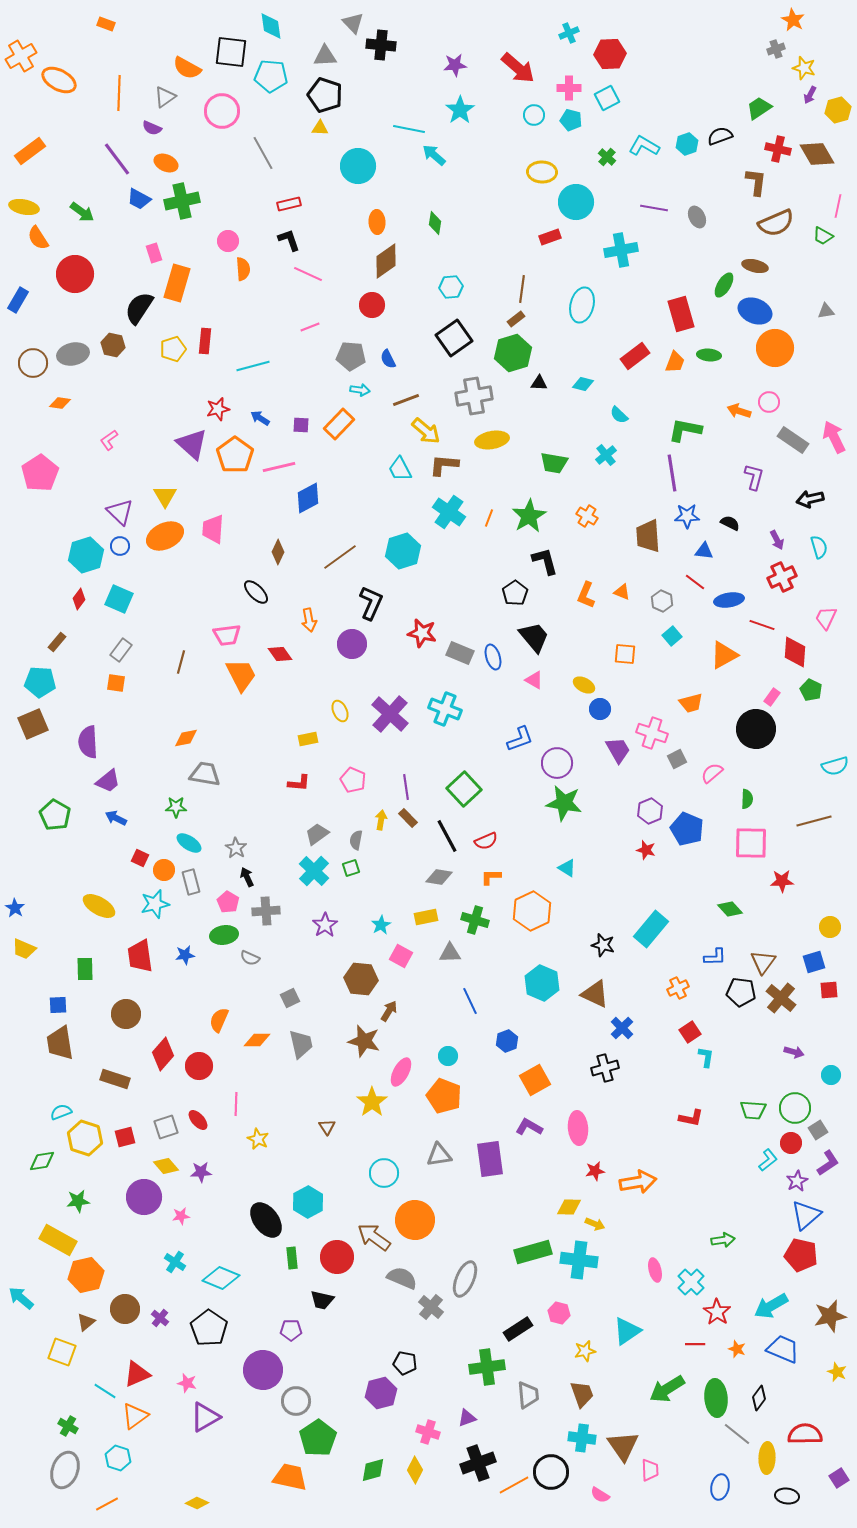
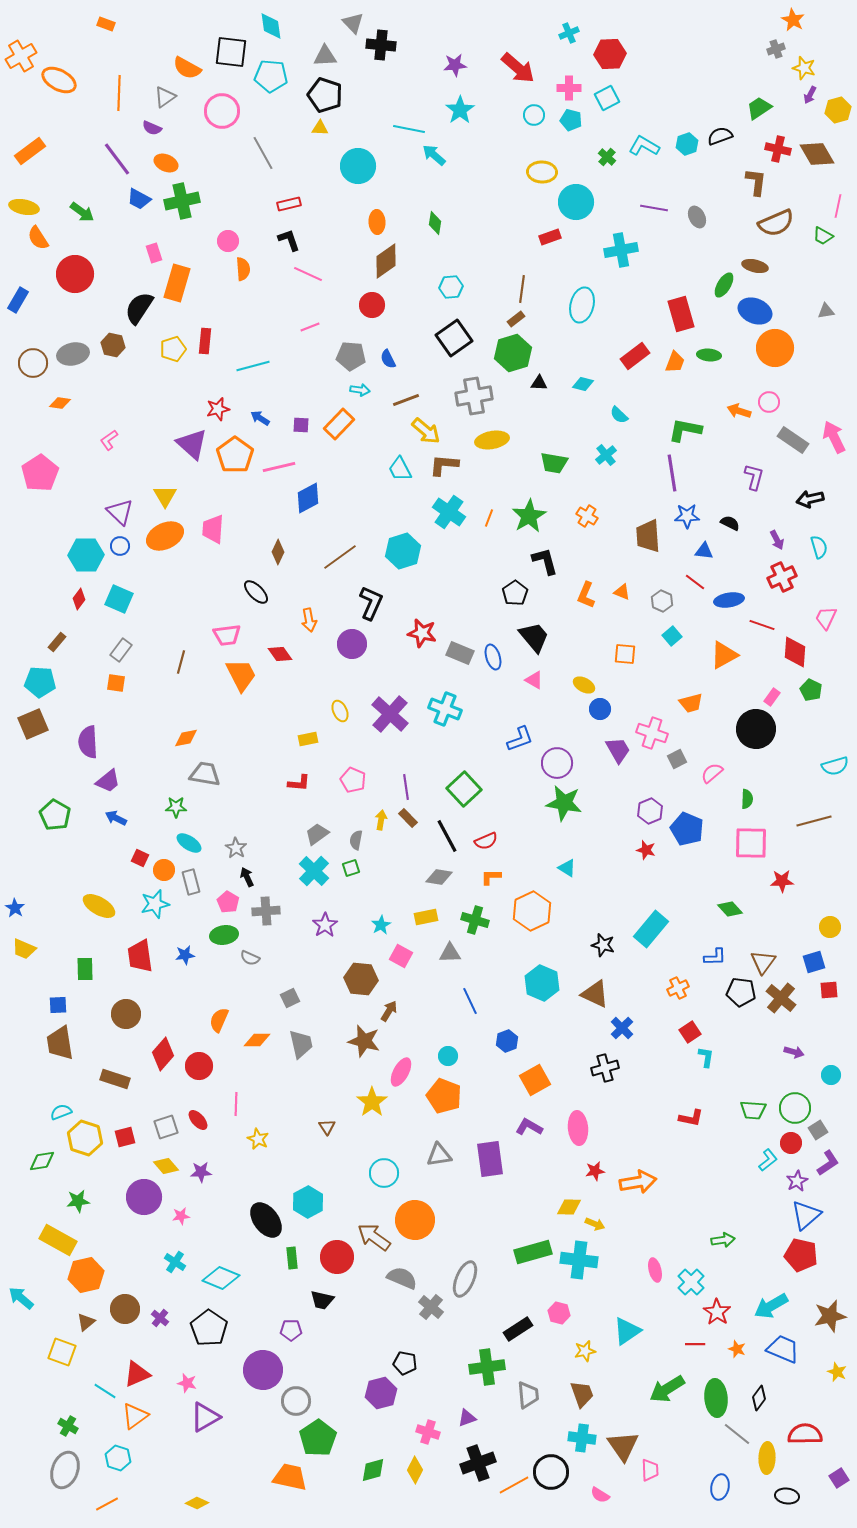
cyan hexagon at (86, 555): rotated 16 degrees clockwise
